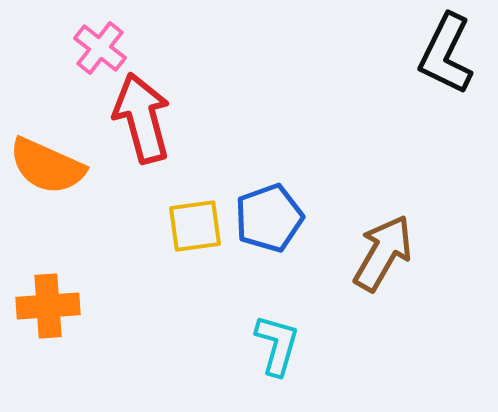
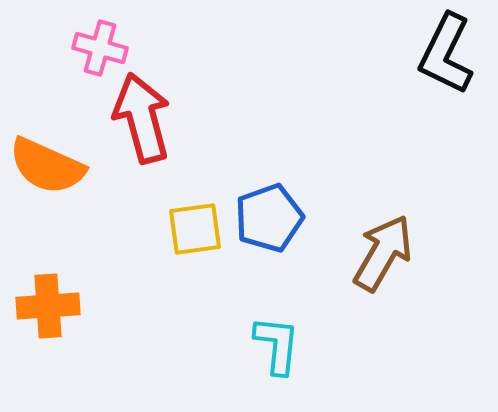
pink cross: rotated 22 degrees counterclockwise
yellow square: moved 3 px down
cyan L-shape: rotated 10 degrees counterclockwise
